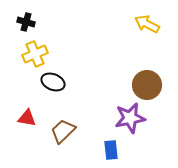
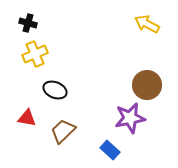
black cross: moved 2 px right, 1 px down
black ellipse: moved 2 px right, 8 px down
blue rectangle: moved 1 px left; rotated 42 degrees counterclockwise
